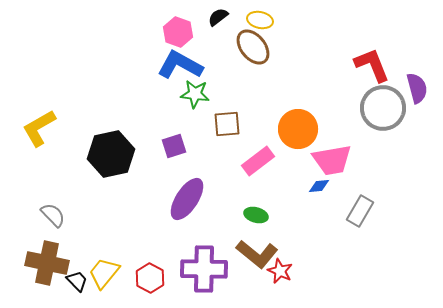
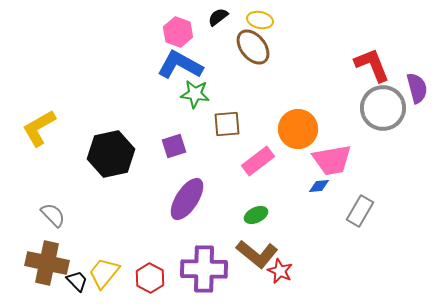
green ellipse: rotated 40 degrees counterclockwise
